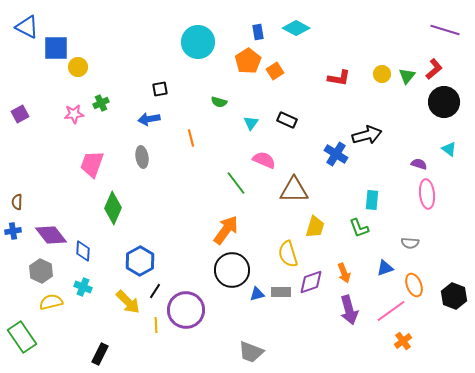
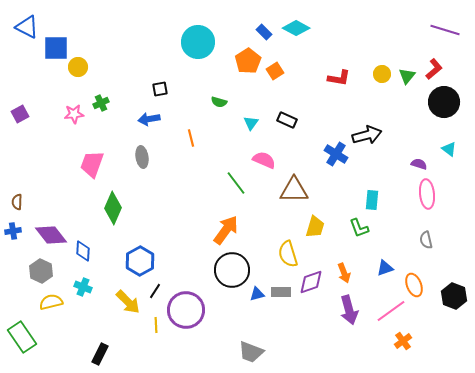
blue rectangle at (258, 32): moved 6 px right; rotated 35 degrees counterclockwise
gray semicircle at (410, 243): moved 16 px right, 3 px up; rotated 72 degrees clockwise
